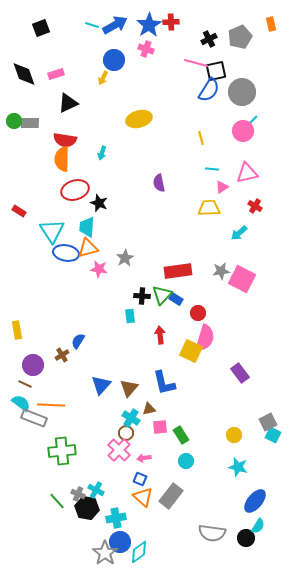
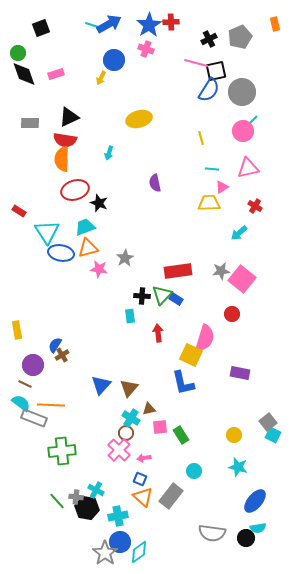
orange rectangle at (271, 24): moved 4 px right
blue arrow at (115, 25): moved 6 px left, 1 px up
yellow arrow at (103, 78): moved 2 px left
black triangle at (68, 103): moved 1 px right, 14 px down
green circle at (14, 121): moved 4 px right, 68 px up
cyan arrow at (102, 153): moved 7 px right
pink triangle at (247, 173): moved 1 px right, 5 px up
purple semicircle at (159, 183): moved 4 px left
yellow trapezoid at (209, 208): moved 5 px up
cyan trapezoid at (87, 227): moved 2 px left; rotated 65 degrees clockwise
cyan triangle at (52, 231): moved 5 px left, 1 px down
blue ellipse at (66, 253): moved 5 px left
pink square at (242, 279): rotated 12 degrees clockwise
red circle at (198, 313): moved 34 px right, 1 px down
red arrow at (160, 335): moved 2 px left, 2 px up
blue semicircle at (78, 341): moved 23 px left, 4 px down
yellow square at (191, 351): moved 4 px down
purple rectangle at (240, 373): rotated 42 degrees counterclockwise
blue L-shape at (164, 383): moved 19 px right
gray square at (268, 422): rotated 12 degrees counterclockwise
cyan circle at (186, 461): moved 8 px right, 10 px down
gray cross at (78, 494): moved 2 px left, 3 px down; rotated 16 degrees counterclockwise
cyan cross at (116, 518): moved 2 px right, 2 px up
cyan semicircle at (258, 526): moved 2 px down; rotated 49 degrees clockwise
